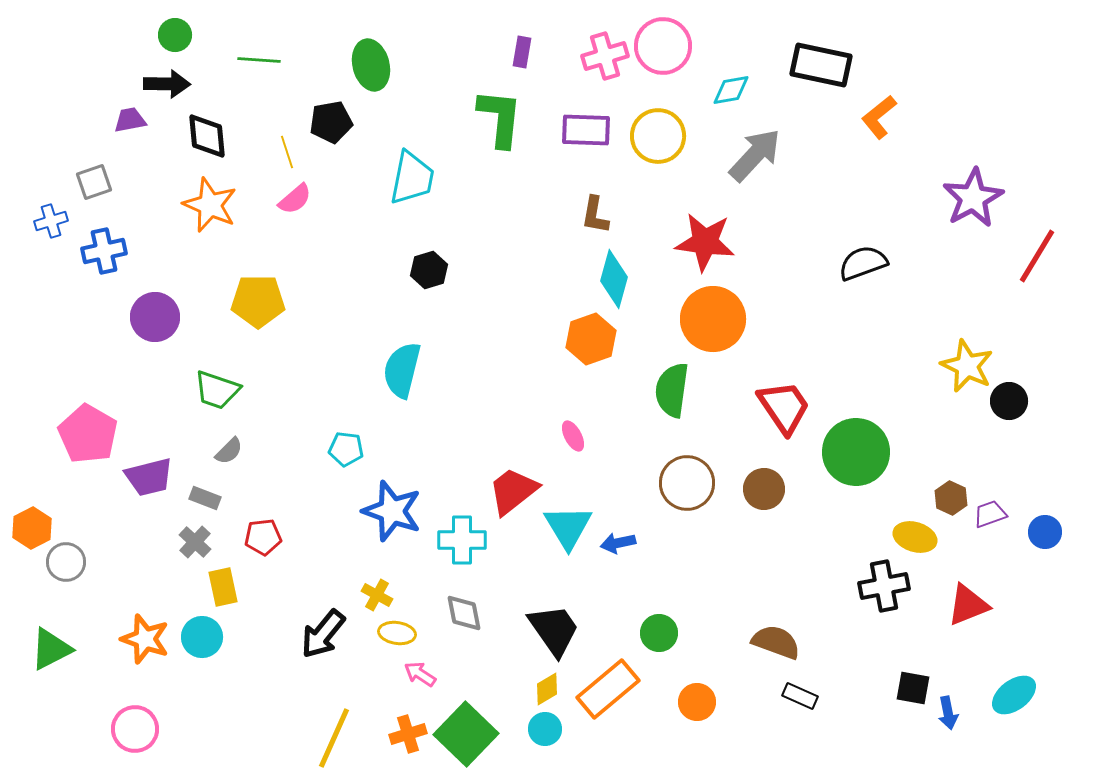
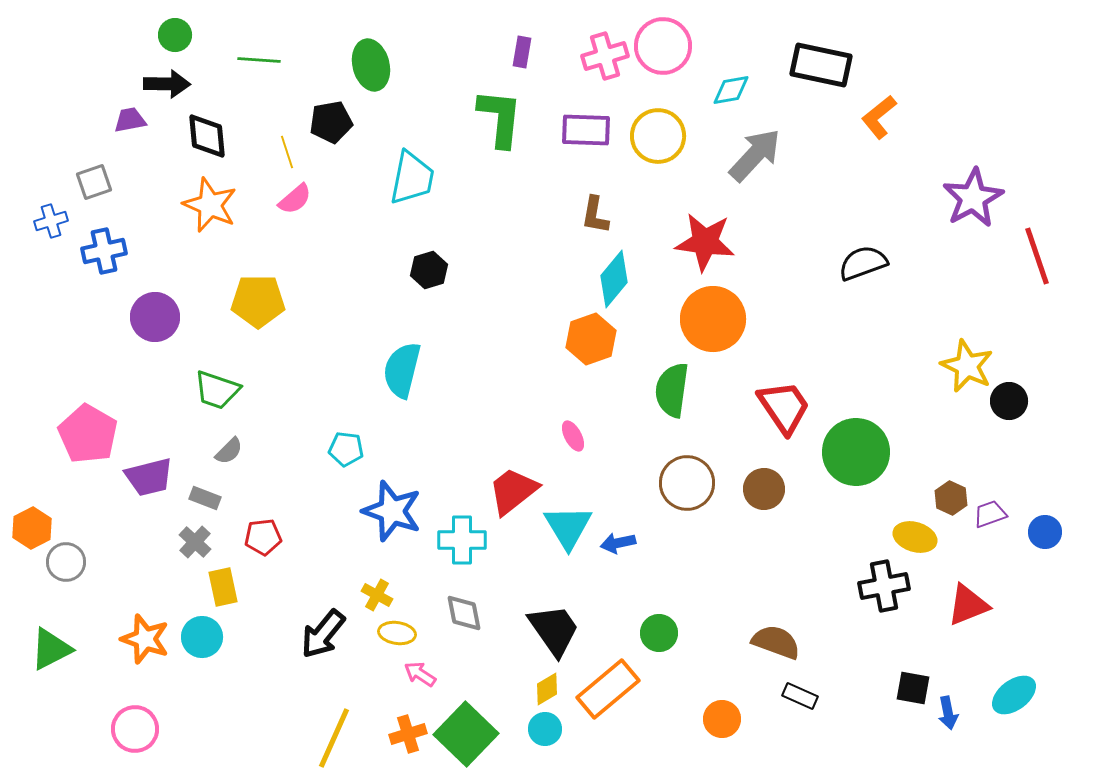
red line at (1037, 256): rotated 50 degrees counterclockwise
cyan diamond at (614, 279): rotated 24 degrees clockwise
orange circle at (697, 702): moved 25 px right, 17 px down
